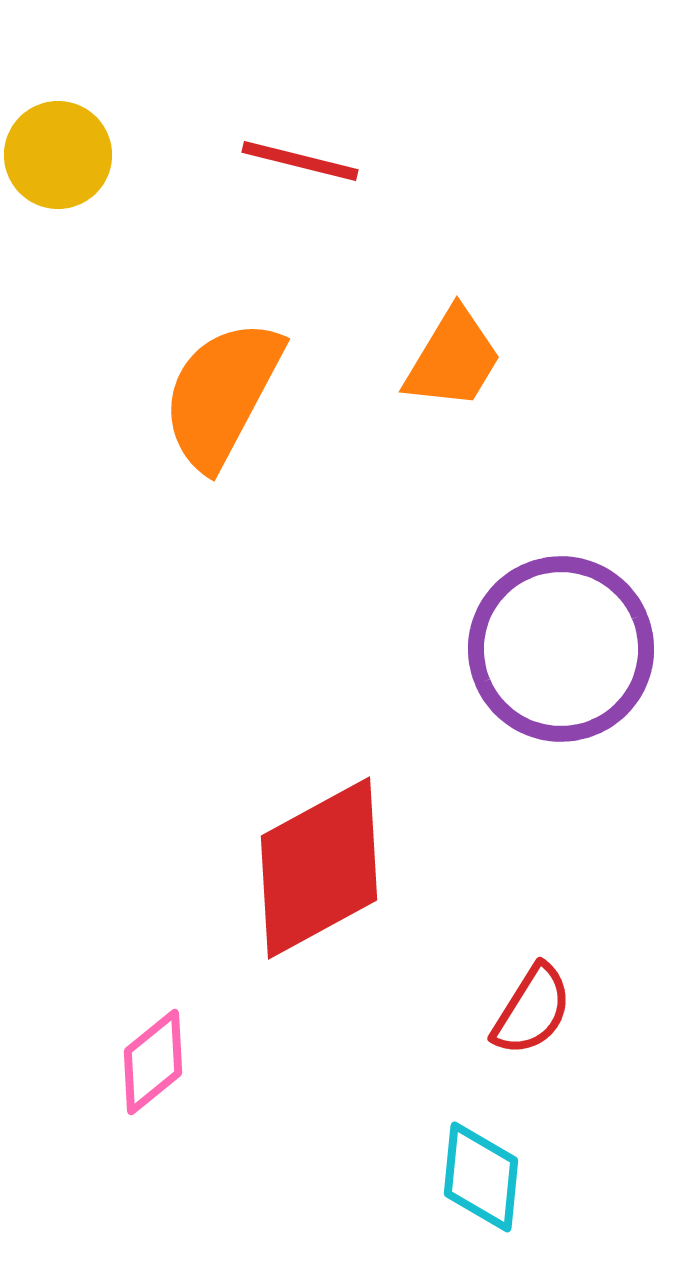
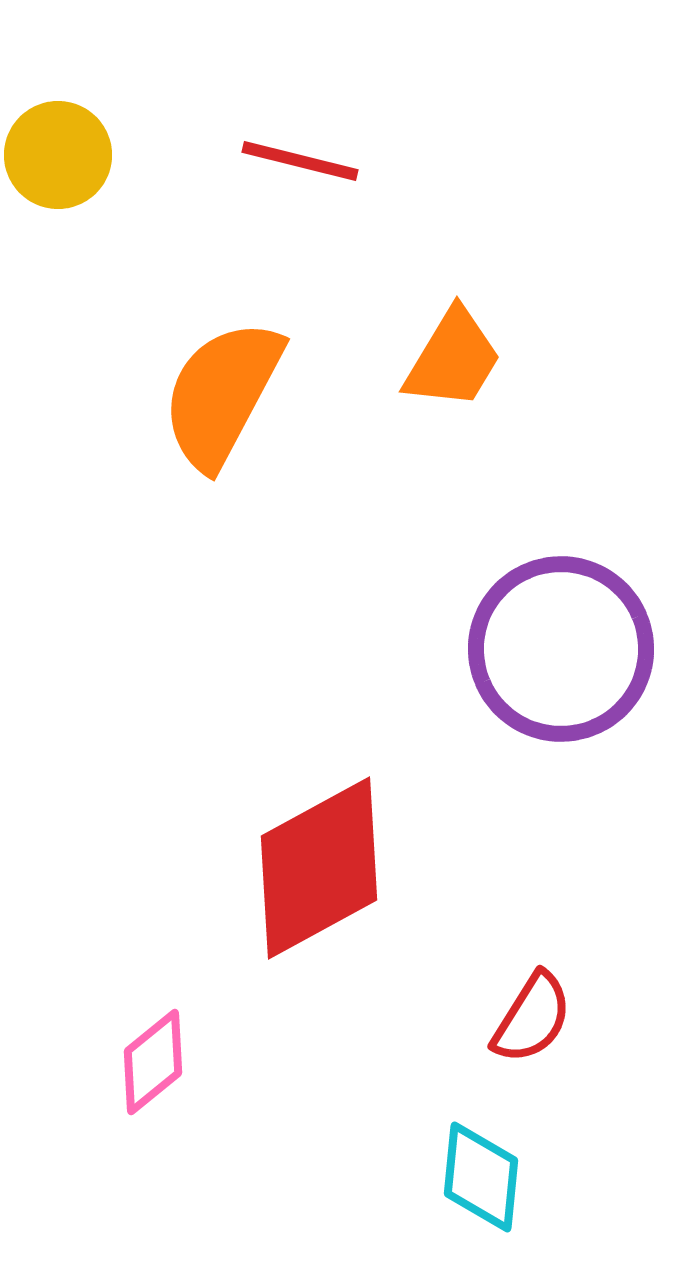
red semicircle: moved 8 px down
